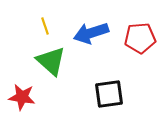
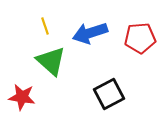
blue arrow: moved 1 px left
black square: rotated 20 degrees counterclockwise
